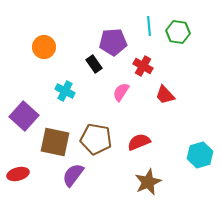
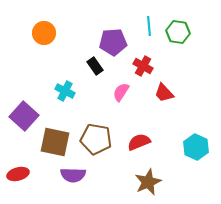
orange circle: moved 14 px up
black rectangle: moved 1 px right, 2 px down
red trapezoid: moved 1 px left, 2 px up
cyan hexagon: moved 4 px left, 8 px up; rotated 20 degrees counterclockwise
purple semicircle: rotated 125 degrees counterclockwise
